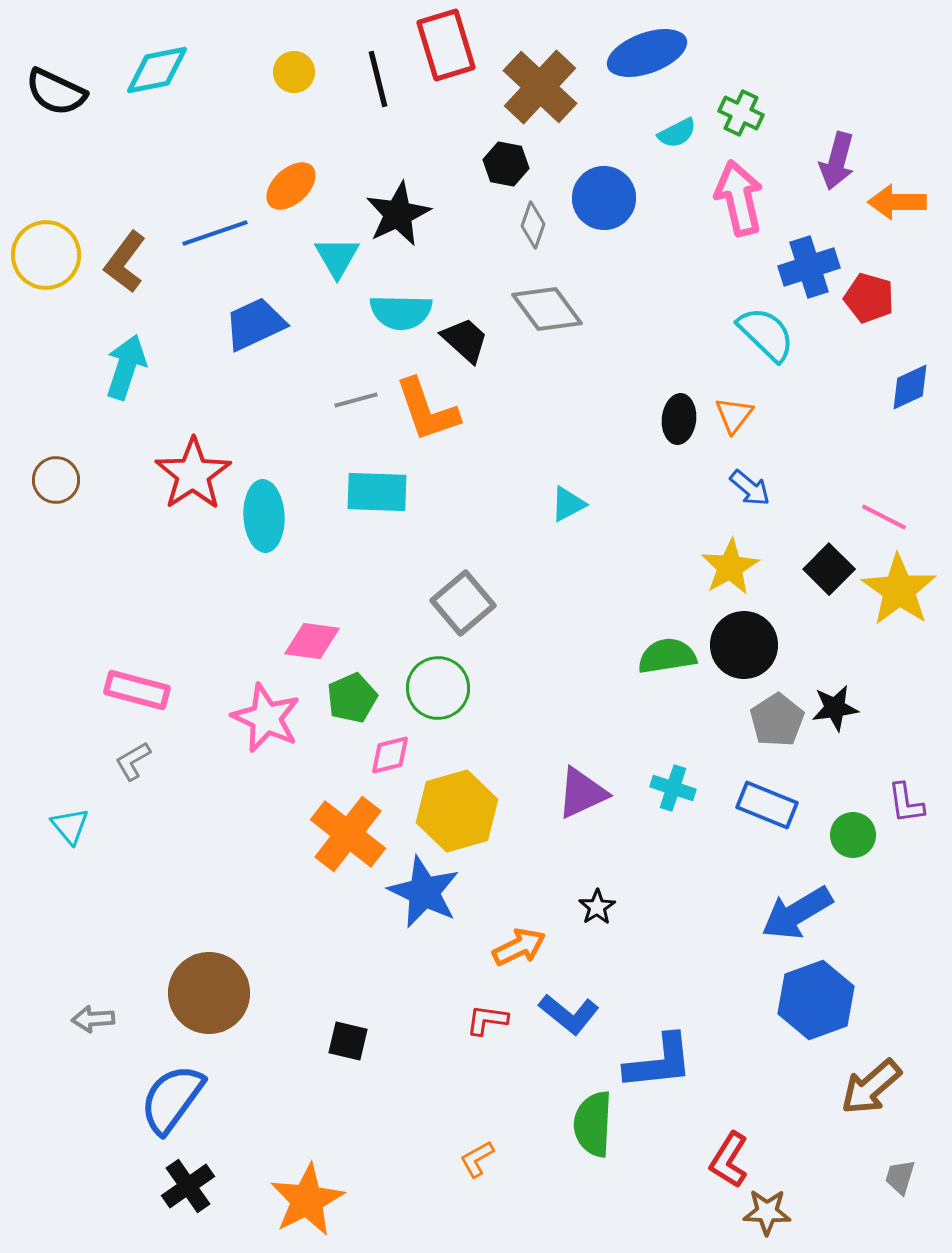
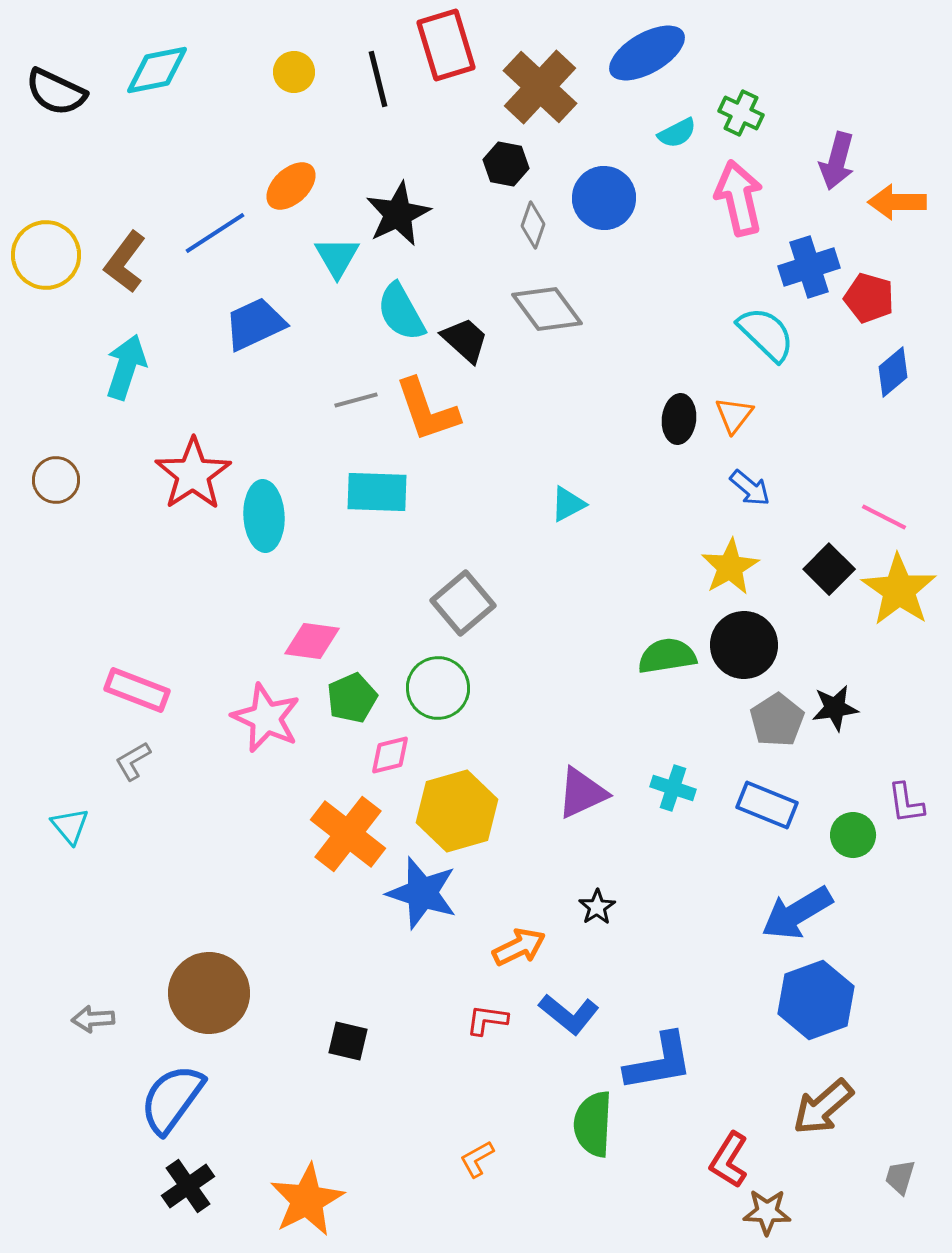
blue ellipse at (647, 53): rotated 10 degrees counterclockwise
blue line at (215, 233): rotated 14 degrees counterclockwise
cyan semicircle at (401, 312): rotated 60 degrees clockwise
blue diamond at (910, 387): moved 17 px left, 15 px up; rotated 15 degrees counterclockwise
pink rectangle at (137, 690): rotated 6 degrees clockwise
blue star at (424, 892): moved 2 px left, 1 px down; rotated 8 degrees counterclockwise
blue L-shape at (659, 1062): rotated 4 degrees counterclockwise
brown arrow at (871, 1087): moved 48 px left, 20 px down
